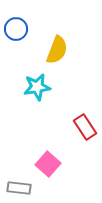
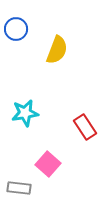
cyan star: moved 12 px left, 26 px down
